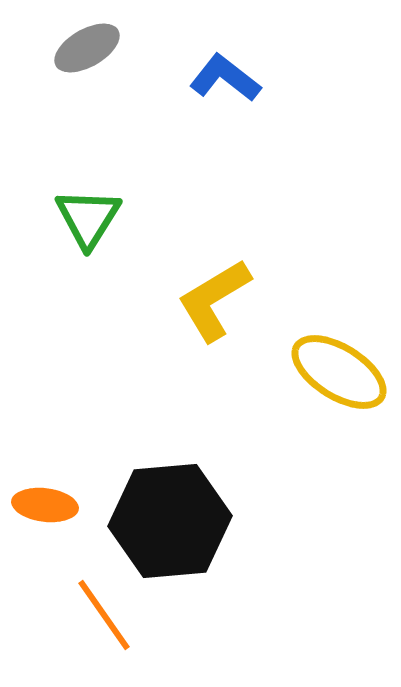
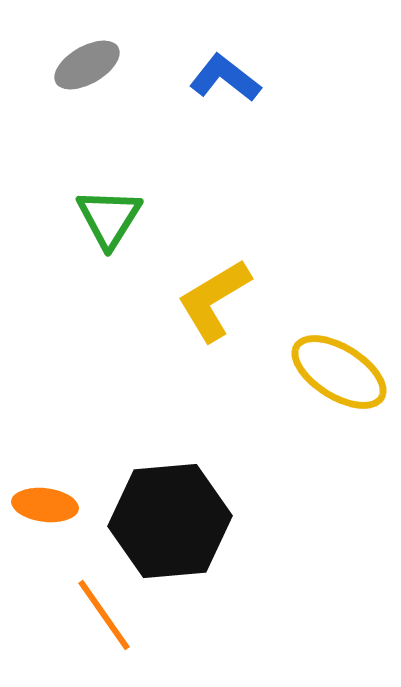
gray ellipse: moved 17 px down
green triangle: moved 21 px right
